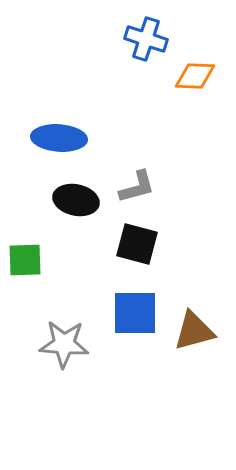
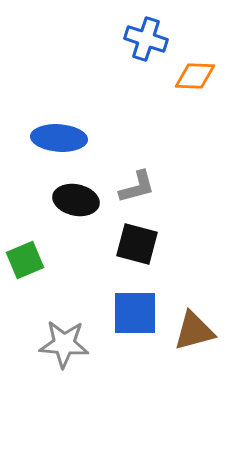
green square: rotated 21 degrees counterclockwise
